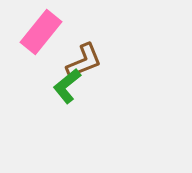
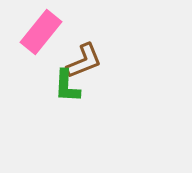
green L-shape: rotated 48 degrees counterclockwise
